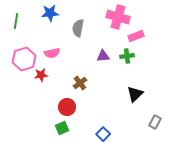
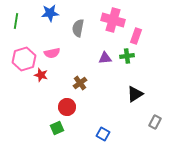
pink cross: moved 5 px left, 3 px down
pink rectangle: rotated 49 degrees counterclockwise
purple triangle: moved 2 px right, 2 px down
red star: rotated 24 degrees clockwise
black triangle: rotated 12 degrees clockwise
green square: moved 5 px left
blue square: rotated 16 degrees counterclockwise
